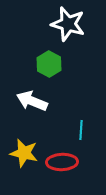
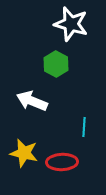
white star: moved 3 px right
green hexagon: moved 7 px right
cyan line: moved 3 px right, 3 px up
